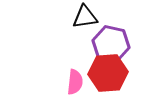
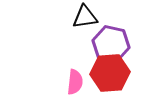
red hexagon: moved 2 px right
